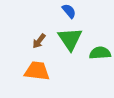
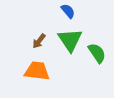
blue semicircle: moved 1 px left
green triangle: moved 1 px down
green semicircle: moved 3 px left; rotated 60 degrees clockwise
